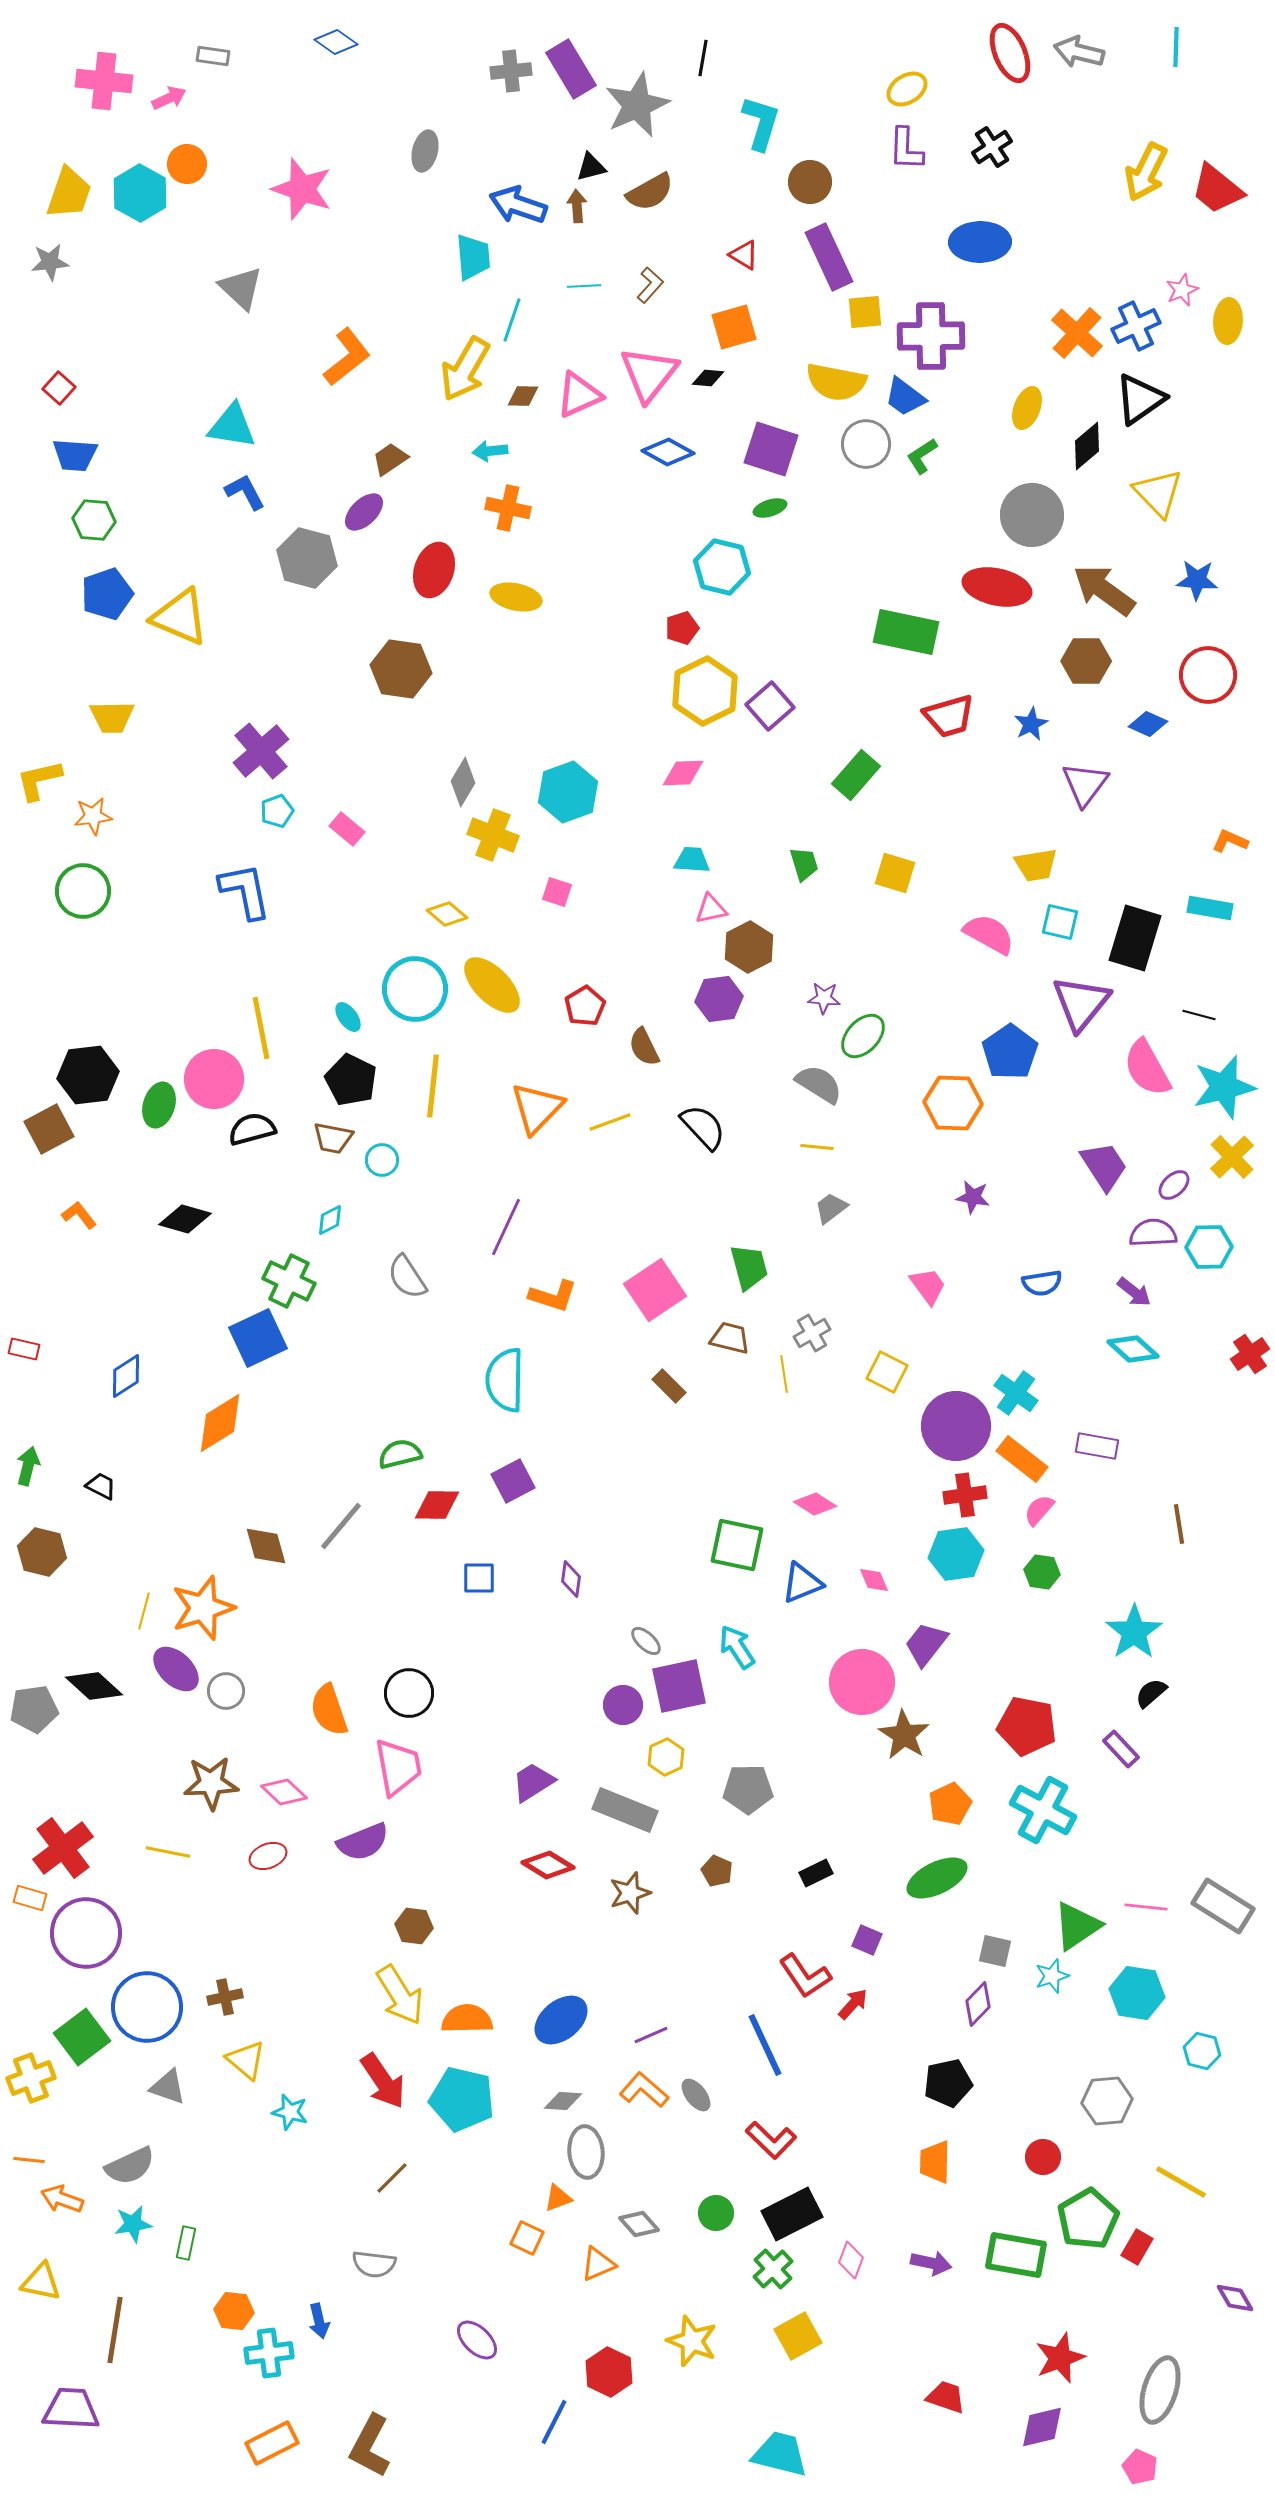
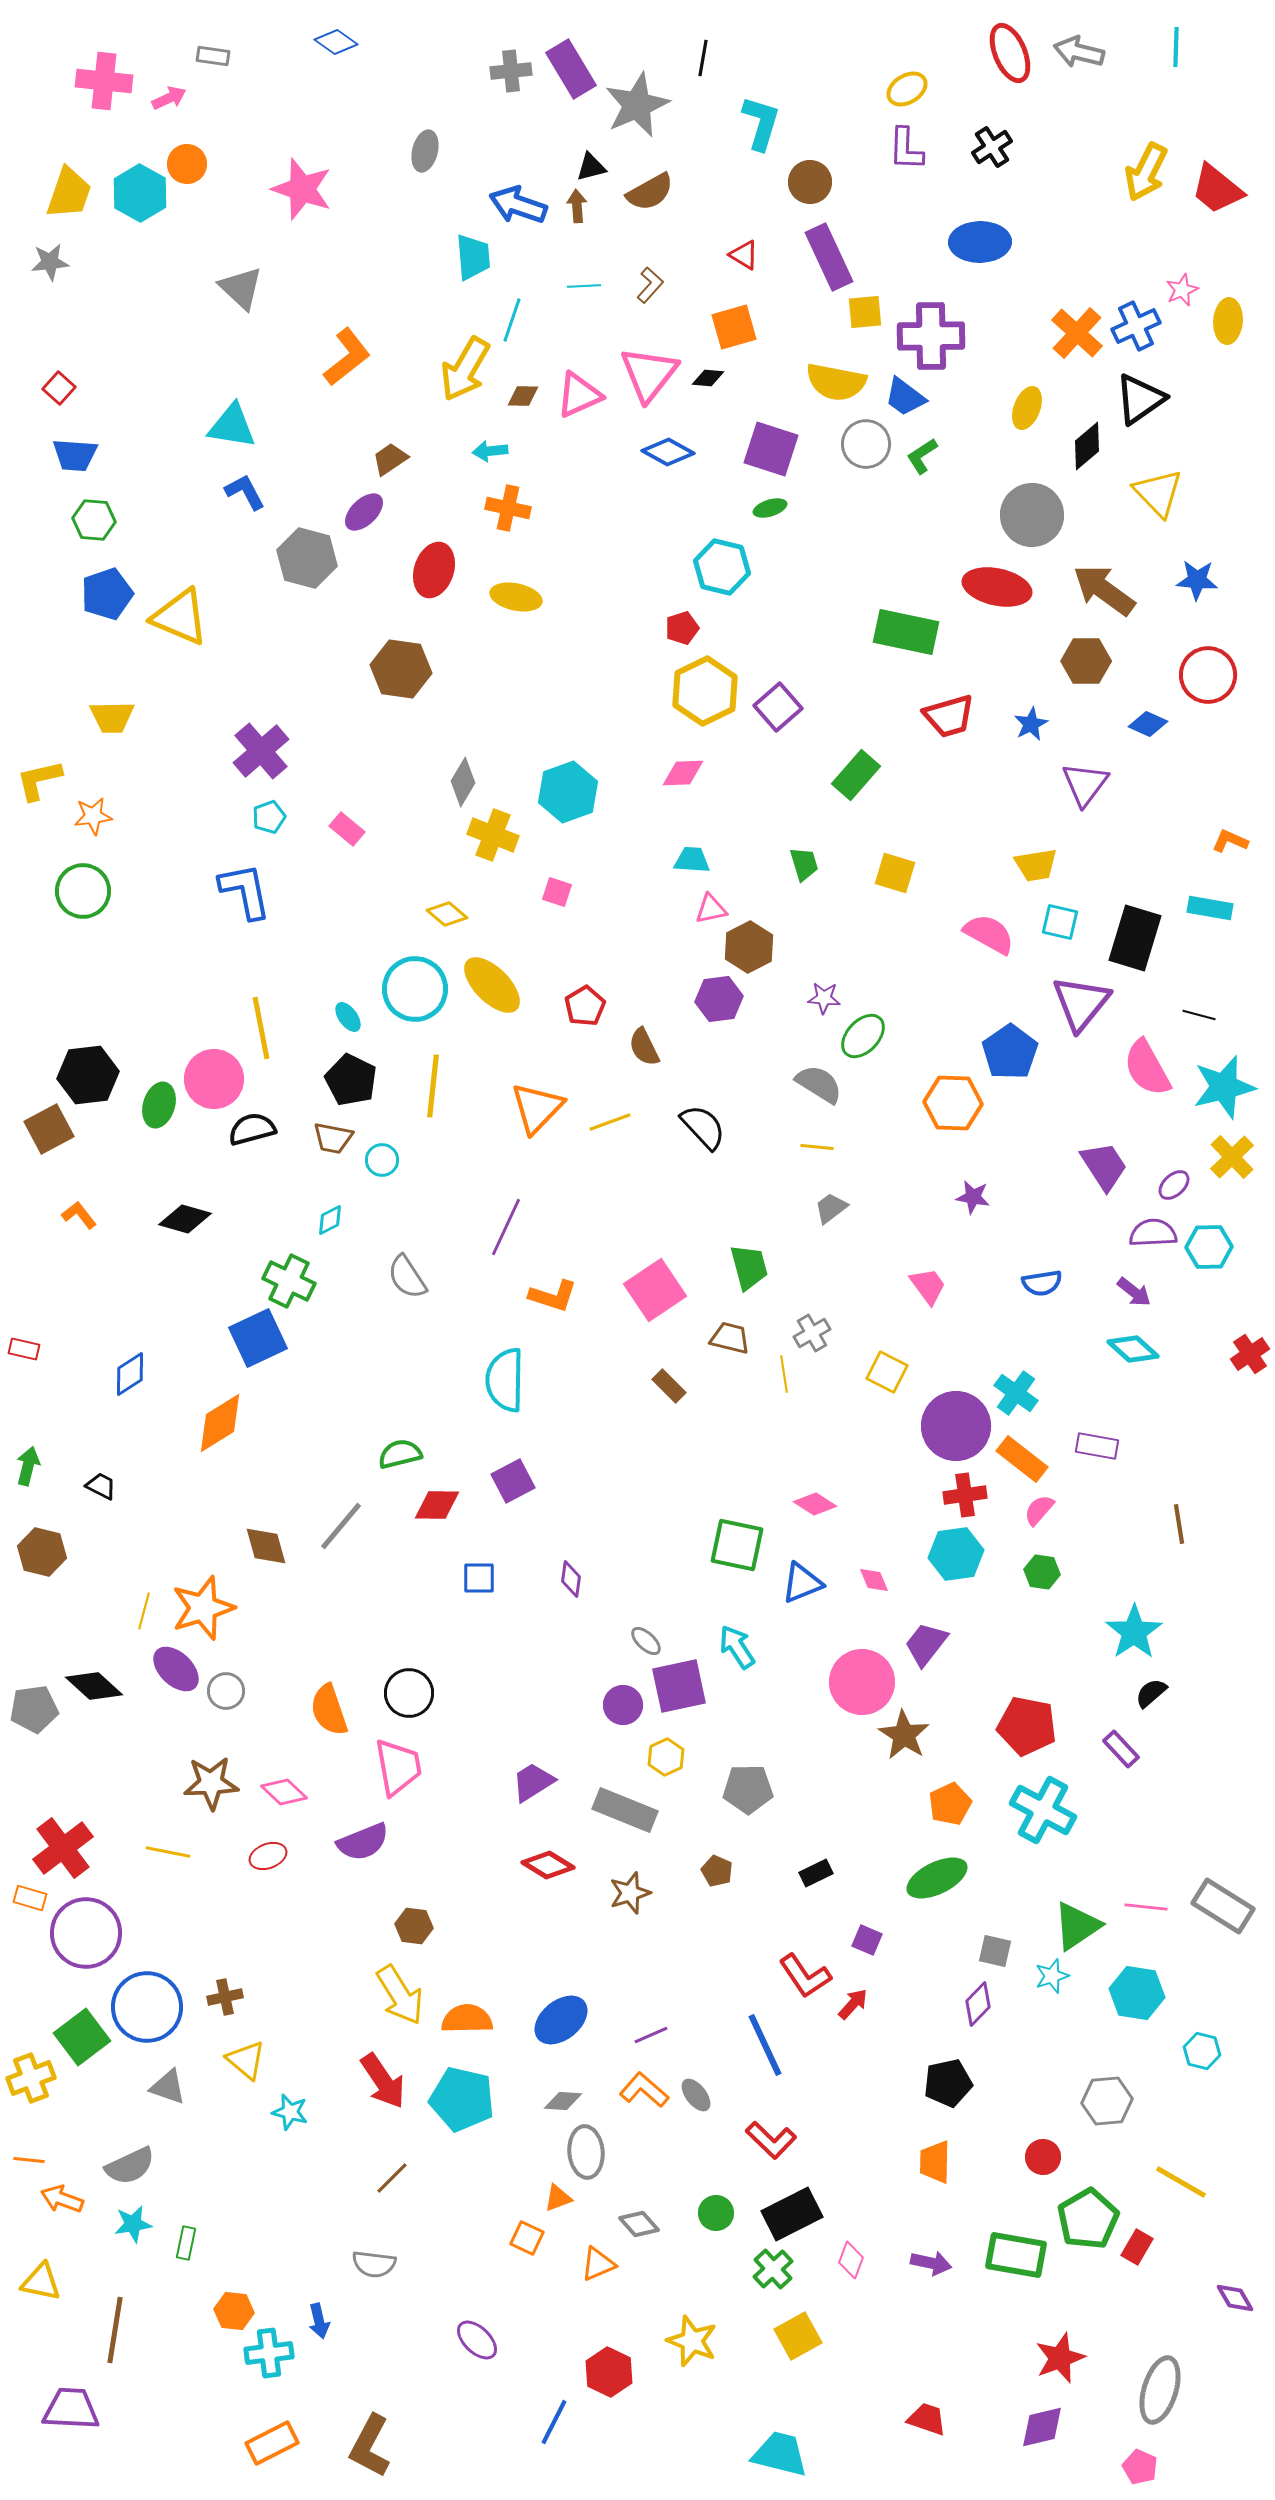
purple square at (770, 706): moved 8 px right, 1 px down
cyan pentagon at (277, 811): moved 8 px left, 6 px down
blue diamond at (126, 1376): moved 4 px right, 2 px up
red trapezoid at (946, 2397): moved 19 px left, 22 px down
